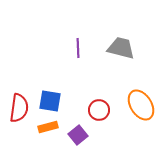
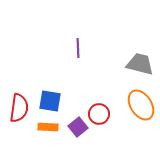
gray trapezoid: moved 19 px right, 16 px down
red circle: moved 4 px down
orange rectangle: rotated 18 degrees clockwise
purple square: moved 8 px up
